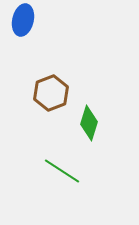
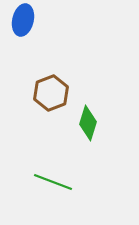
green diamond: moved 1 px left
green line: moved 9 px left, 11 px down; rotated 12 degrees counterclockwise
